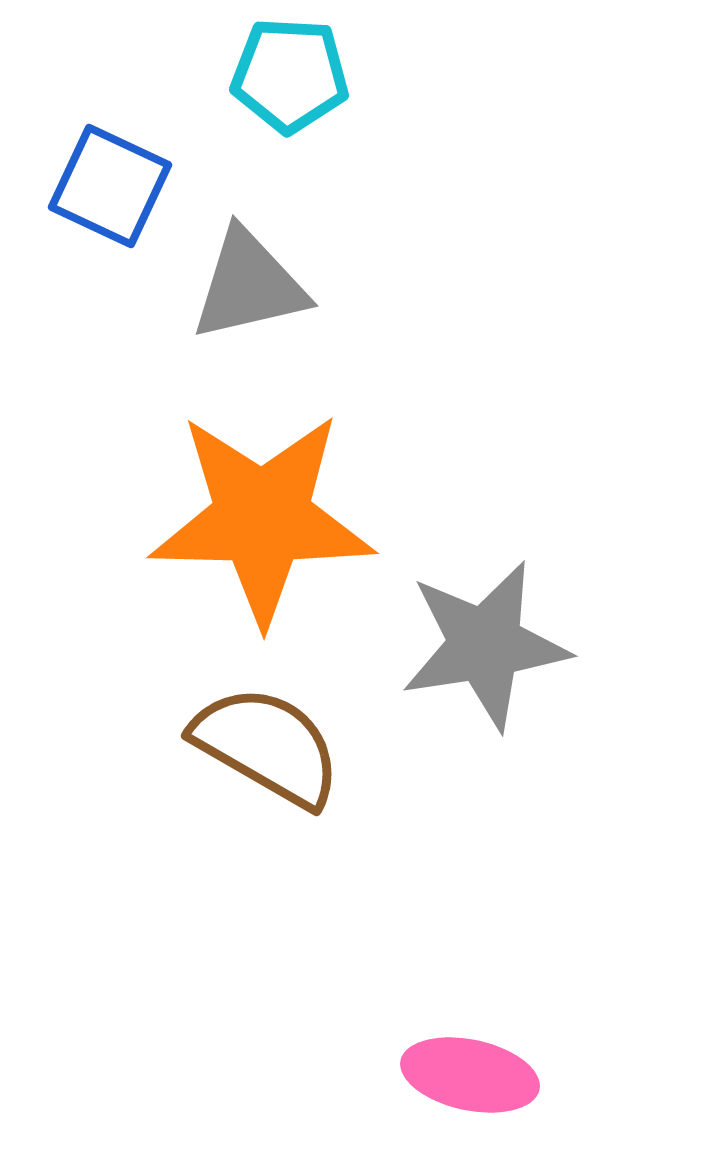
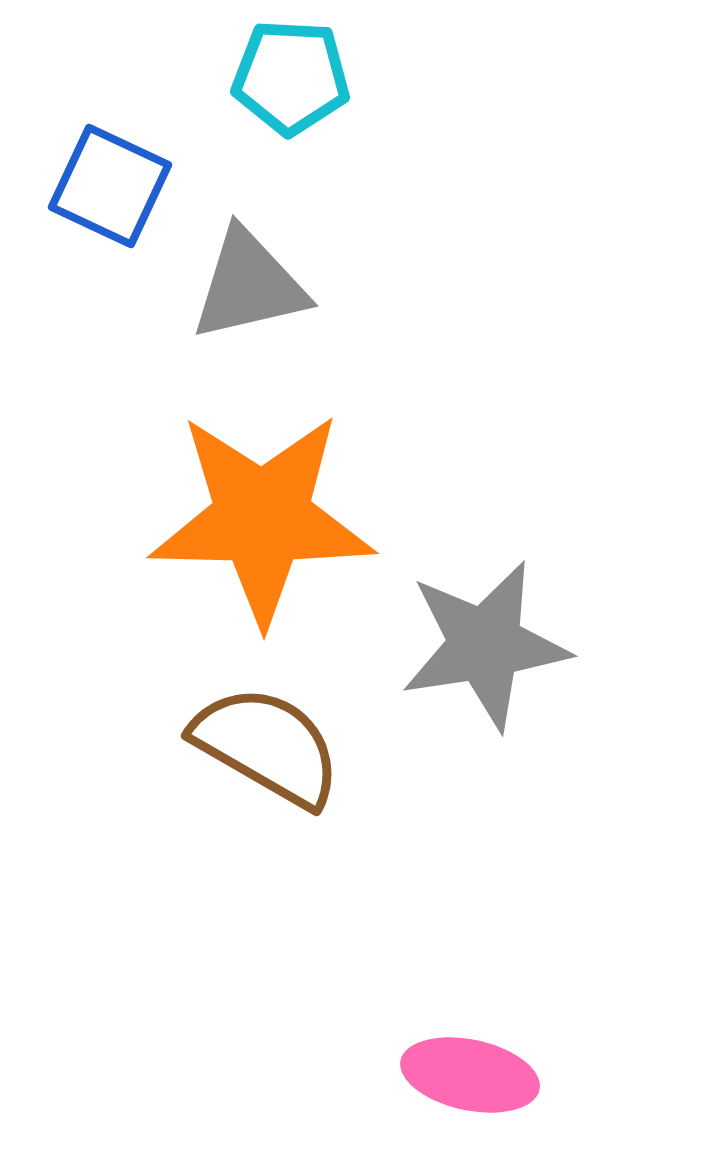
cyan pentagon: moved 1 px right, 2 px down
